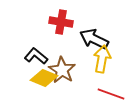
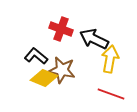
red cross: moved 7 px down; rotated 10 degrees clockwise
yellow arrow: moved 8 px right
brown star: rotated 20 degrees counterclockwise
